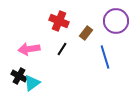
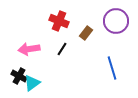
blue line: moved 7 px right, 11 px down
